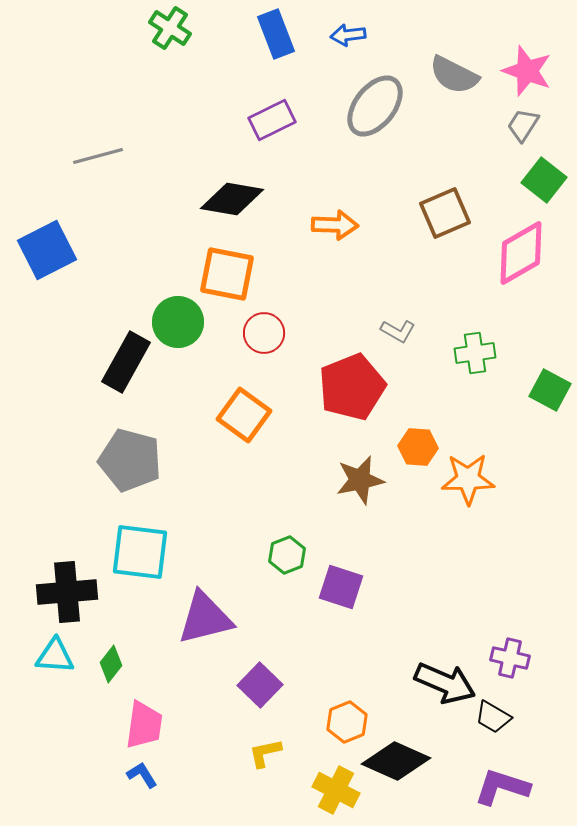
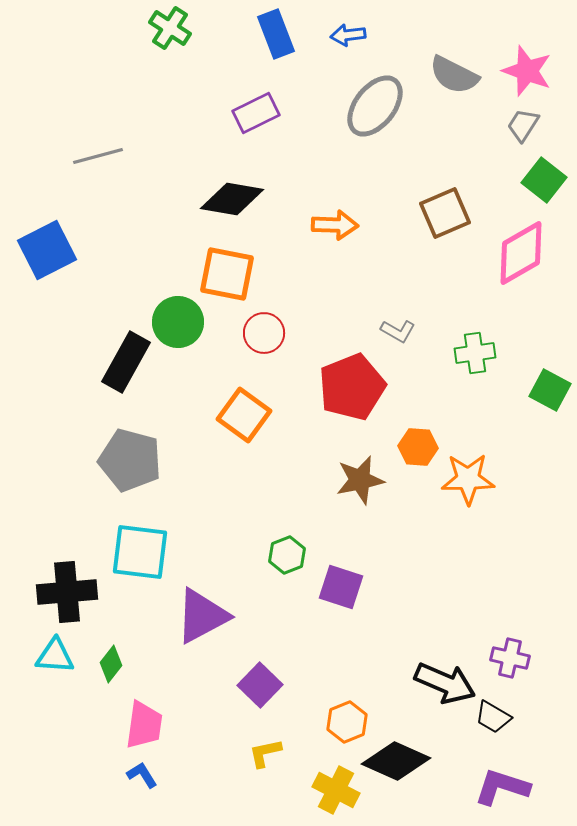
purple rectangle at (272, 120): moved 16 px left, 7 px up
purple triangle at (205, 618): moved 3 px left, 2 px up; rotated 14 degrees counterclockwise
